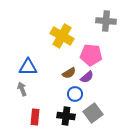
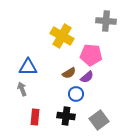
blue circle: moved 1 px right
gray square: moved 6 px right, 7 px down
